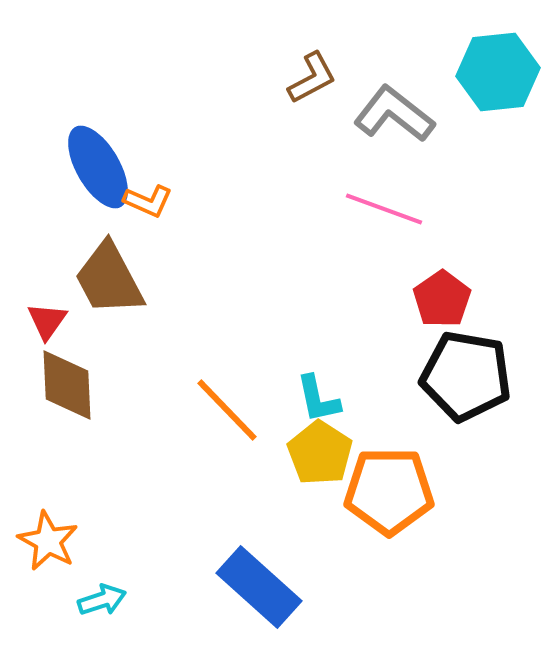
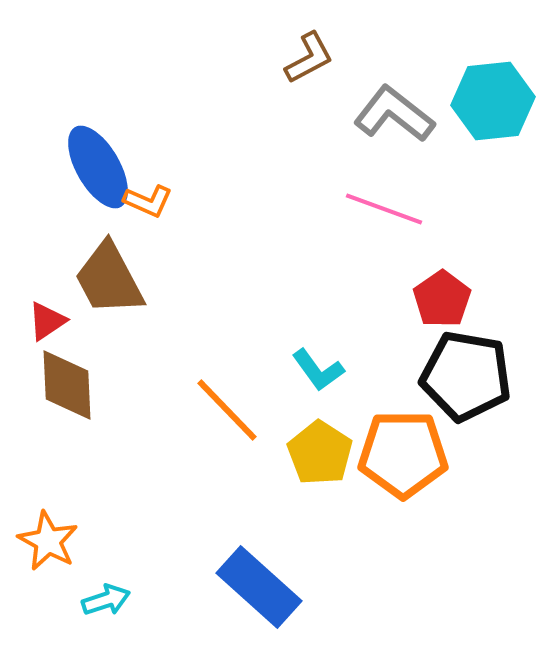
cyan hexagon: moved 5 px left, 29 px down
brown L-shape: moved 3 px left, 20 px up
red triangle: rotated 21 degrees clockwise
cyan L-shape: moved 29 px up; rotated 24 degrees counterclockwise
orange pentagon: moved 14 px right, 37 px up
cyan arrow: moved 4 px right
